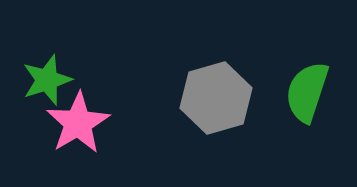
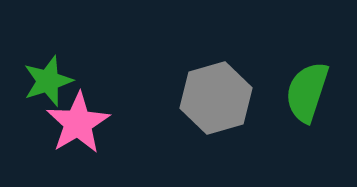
green star: moved 1 px right, 1 px down
